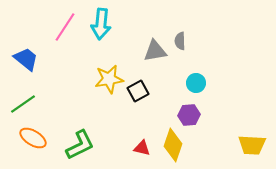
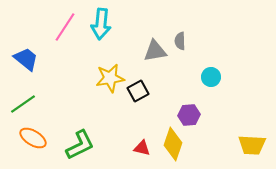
yellow star: moved 1 px right, 1 px up
cyan circle: moved 15 px right, 6 px up
yellow diamond: moved 1 px up
